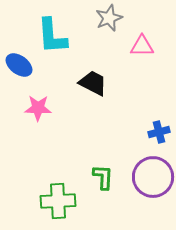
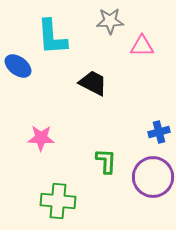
gray star: moved 1 px right, 3 px down; rotated 20 degrees clockwise
cyan L-shape: moved 1 px down
blue ellipse: moved 1 px left, 1 px down
pink star: moved 3 px right, 30 px down
green L-shape: moved 3 px right, 16 px up
green cross: rotated 8 degrees clockwise
